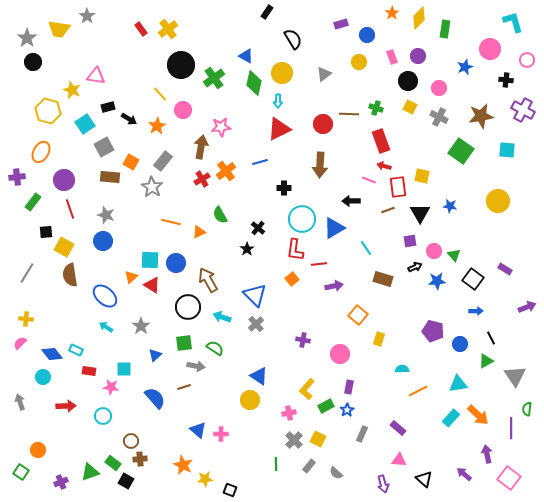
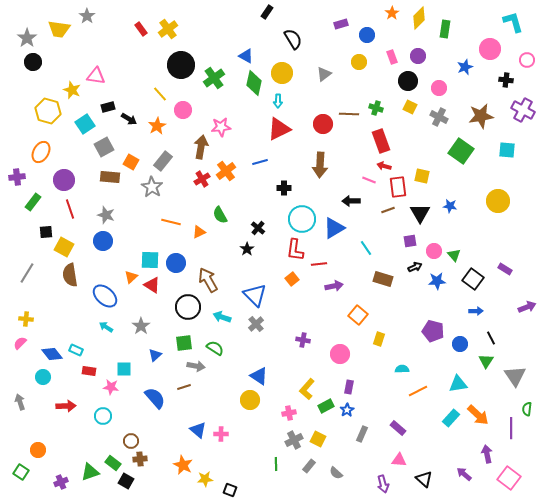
green triangle at (486, 361): rotated 28 degrees counterclockwise
gray cross at (294, 440): rotated 18 degrees clockwise
